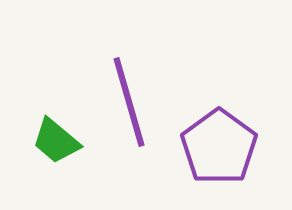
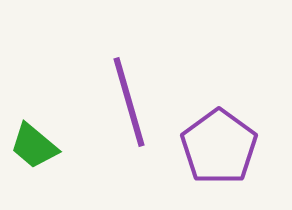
green trapezoid: moved 22 px left, 5 px down
